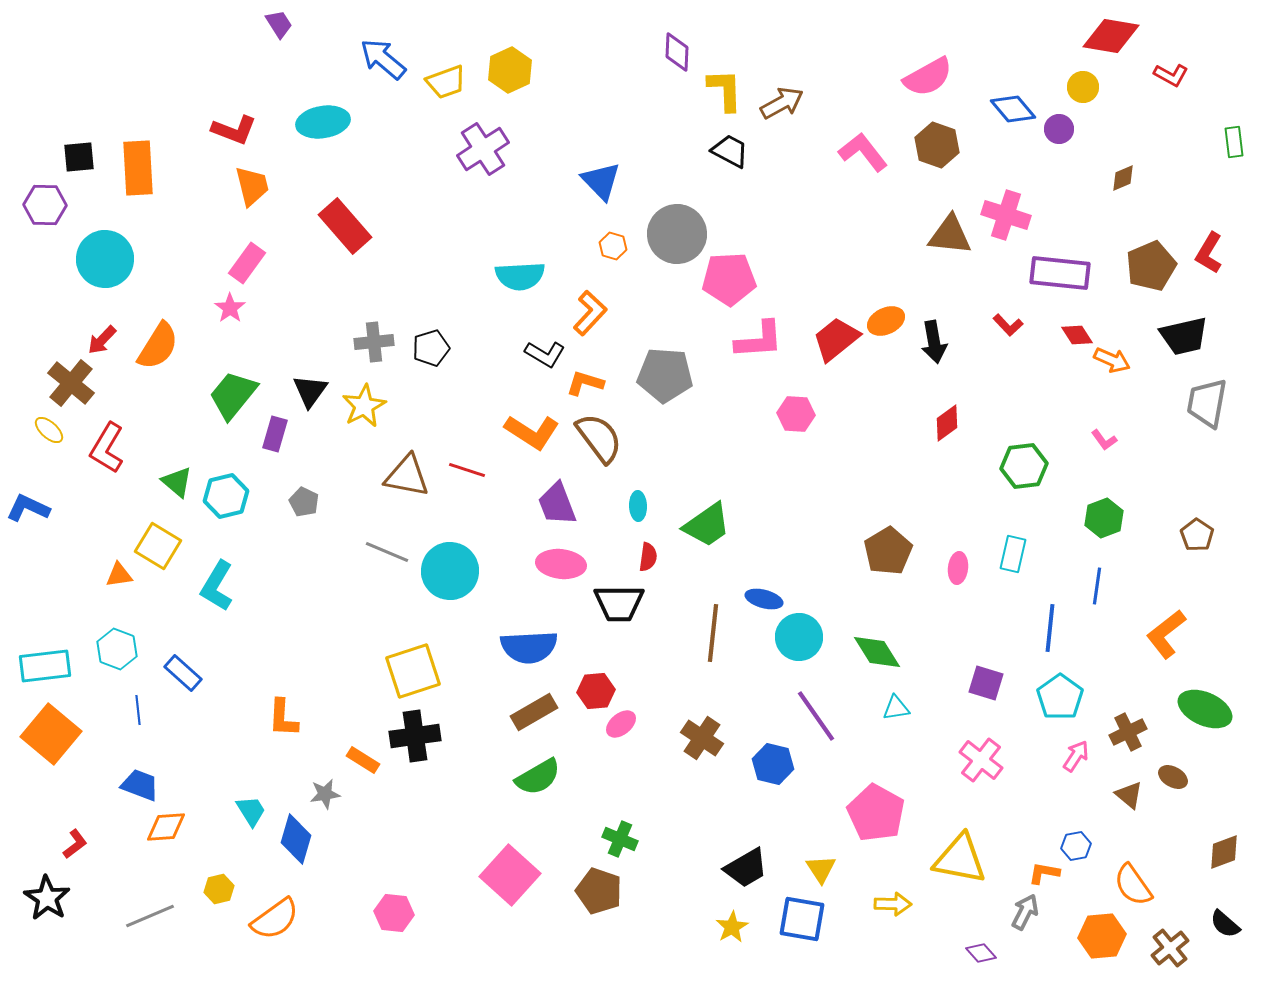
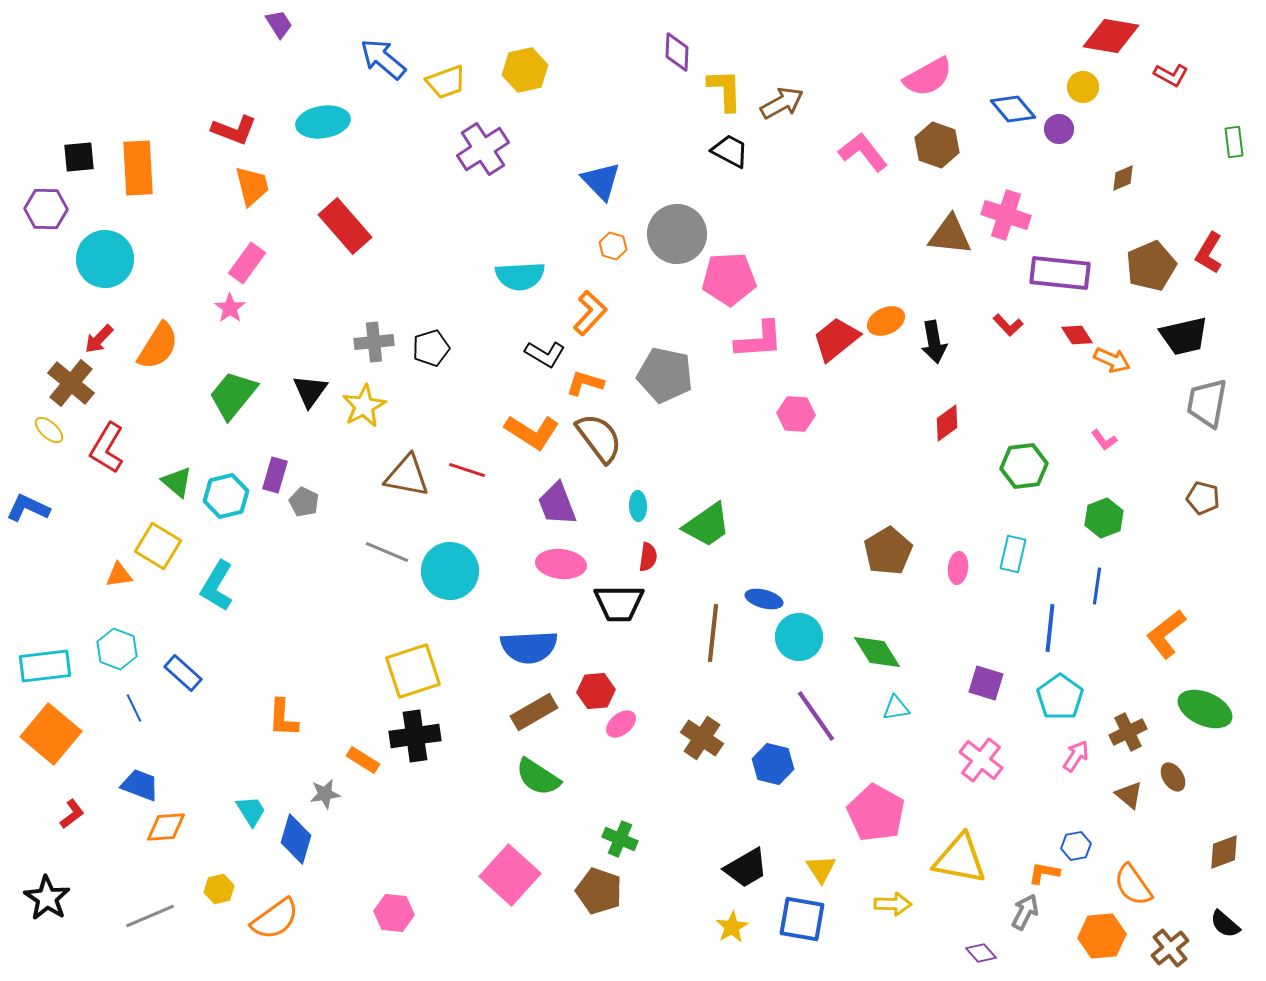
yellow hexagon at (510, 70): moved 15 px right; rotated 12 degrees clockwise
purple hexagon at (45, 205): moved 1 px right, 4 px down
red arrow at (102, 340): moved 3 px left, 1 px up
gray pentagon at (665, 375): rotated 8 degrees clockwise
purple rectangle at (275, 434): moved 41 px down
brown pentagon at (1197, 535): moved 6 px right, 37 px up; rotated 20 degrees counterclockwise
blue line at (138, 710): moved 4 px left, 2 px up; rotated 20 degrees counterclockwise
green semicircle at (538, 777): rotated 63 degrees clockwise
brown ellipse at (1173, 777): rotated 28 degrees clockwise
red L-shape at (75, 844): moved 3 px left, 30 px up
